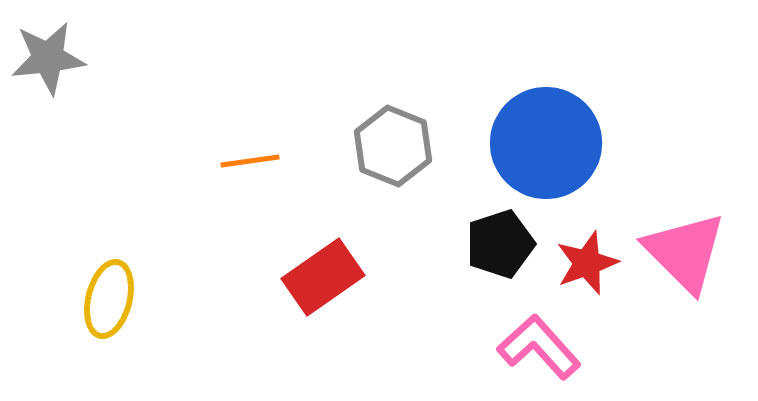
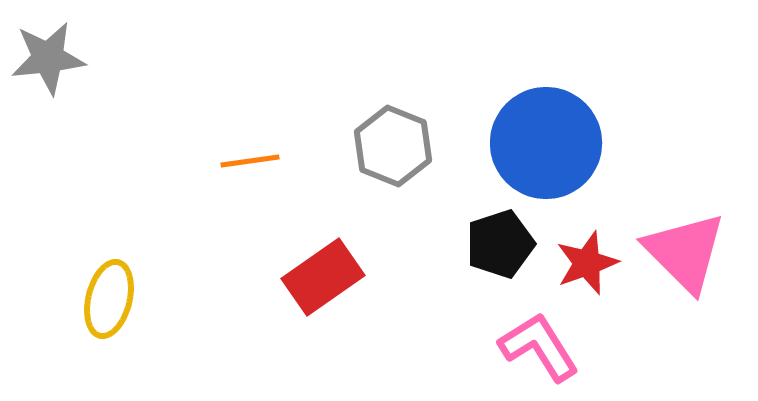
pink L-shape: rotated 10 degrees clockwise
